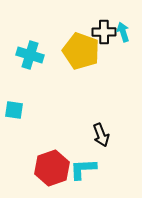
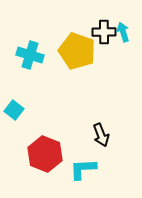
yellow pentagon: moved 4 px left
cyan square: rotated 30 degrees clockwise
red hexagon: moved 7 px left, 14 px up; rotated 20 degrees counterclockwise
